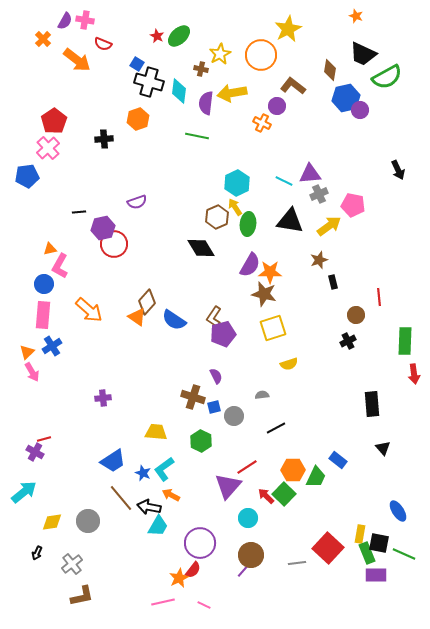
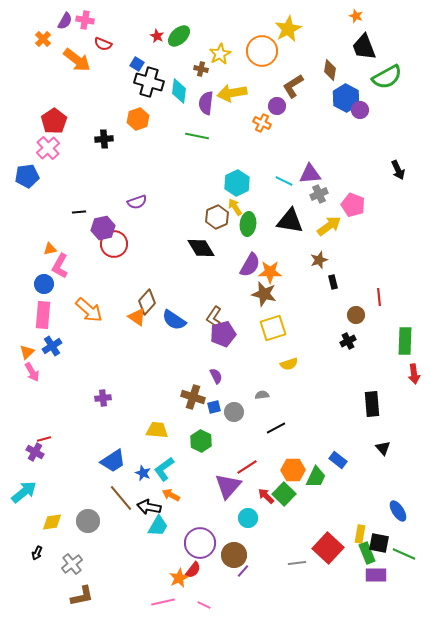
black trapezoid at (363, 54): moved 1 px right, 7 px up; rotated 44 degrees clockwise
orange circle at (261, 55): moved 1 px right, 4 px up
brown L-shape at (293, 86): rotated 70 degrees counterclockwise
blue hexagon at (346, 98): rotated 20 degrees counterclockwise
pink pentagon at (353, 205): rotated 10 degrees clockwise
gray circle at (234, 416): moved 4 px up
yellow trapezoid at (156, 432): moved 1 px right, 2 px up
brown circle at (251, 555): moved 17 px left
